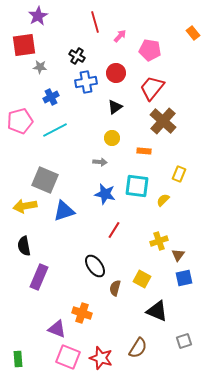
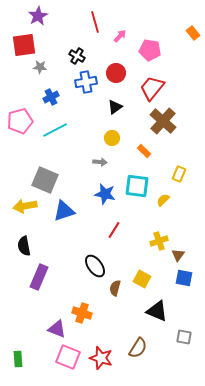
orange rectangle at (144, 151): rotated 40 degrees clockwise
blue square at (184, 278): rotated 24 degrees clockwise
gray square at (184, 341): moved 4 px up; rotated 28 degrees clockwise
